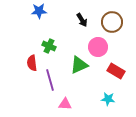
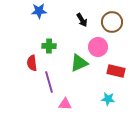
green cross: rotated 24 degrees counterclockwise
green triangle: moved 2 px up
red rectangle: rotated 18 degrees counterclockwise
purple line: moved 1 px left, 2 px down
